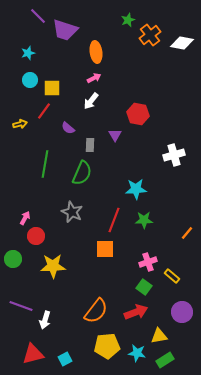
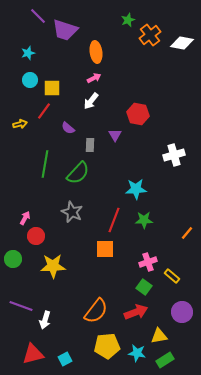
green semicircle at (82, 173): moved 4 px left; rotated 20 degrees clockwise
